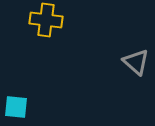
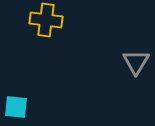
gray triangle: rotated 20 degrees clockwise
